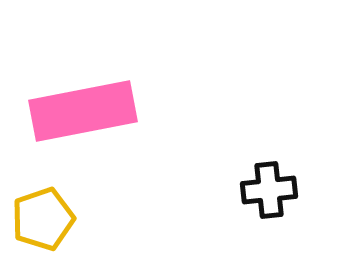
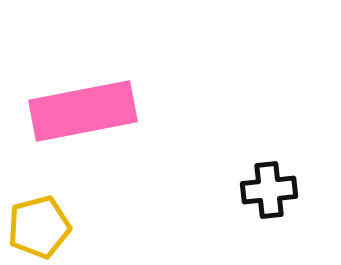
yellow pentagon: moved 4 px left, 8 px down; rotated 4 degrees clockwise
